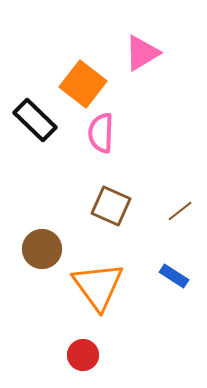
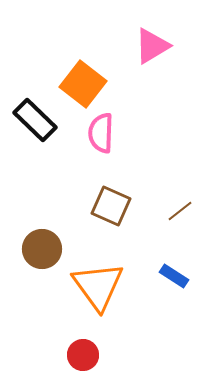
pink triangle: moved 10 px right, 7 px up
